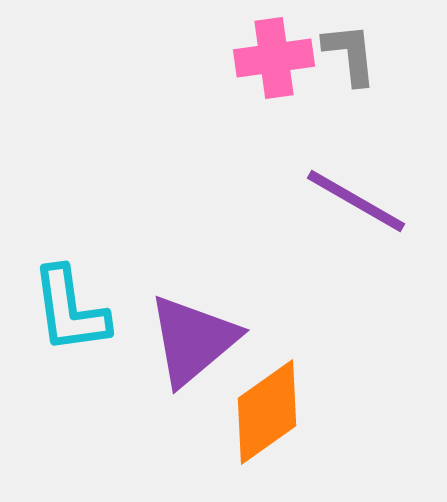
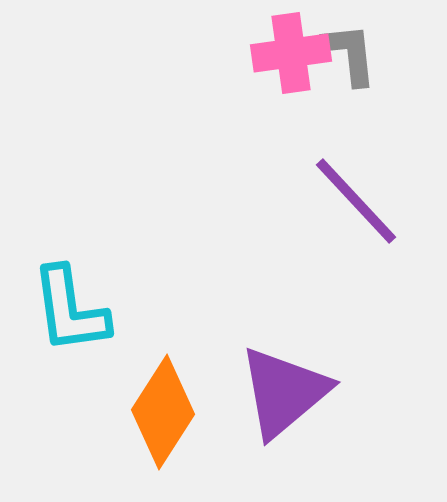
pink cross: moved 17 px right, 5 px up
purple line: rotated 17 degrees clockwise
purple triangle: moved 91 px right, 52 px down
orange diamond: moved 104 px left; rotated 22 degrees counterclockwise
